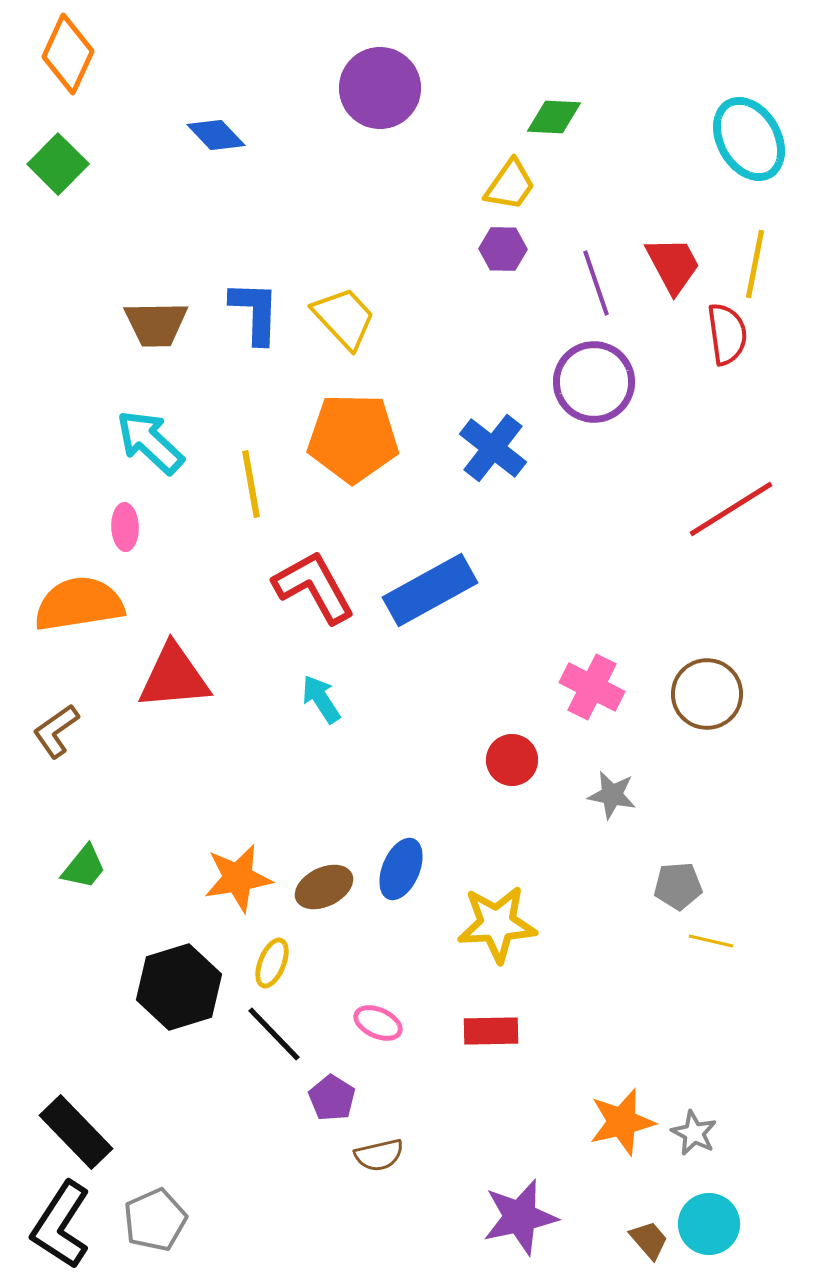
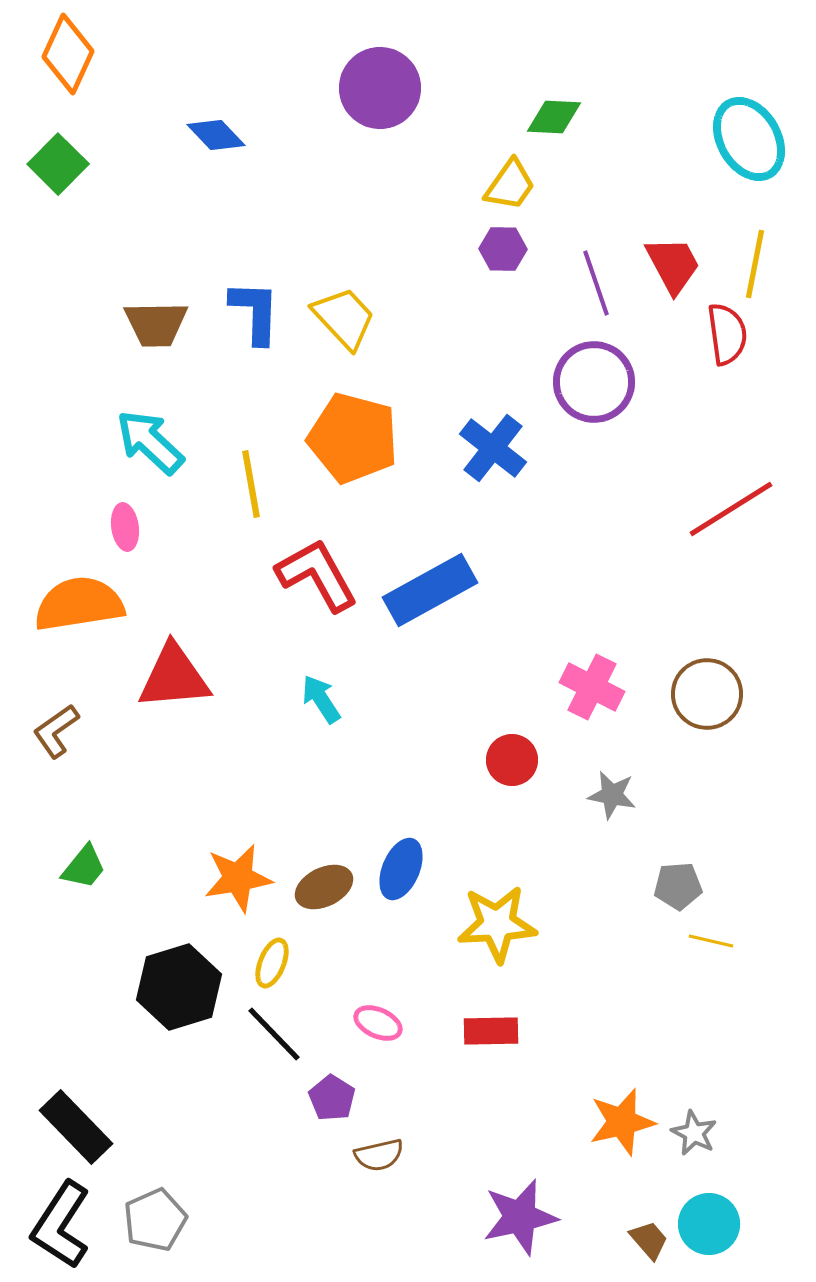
orange pentagon at (353, 438): rotated 14 degrees clockwise
pink ellipse at (125, 527): rotated 6 degrees counterclockwise
red L-shape at (314, 587): moved 3 px right, 12 px up
black rectangle at (76, 1132): moved 5 px up
